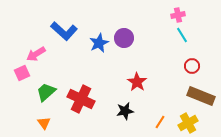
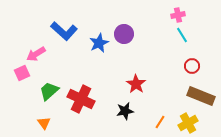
purple circle: moved 4 px up
red star: moved 1 px left, 2 px down
green trapezoid: moved 3 px right, 1 px up
